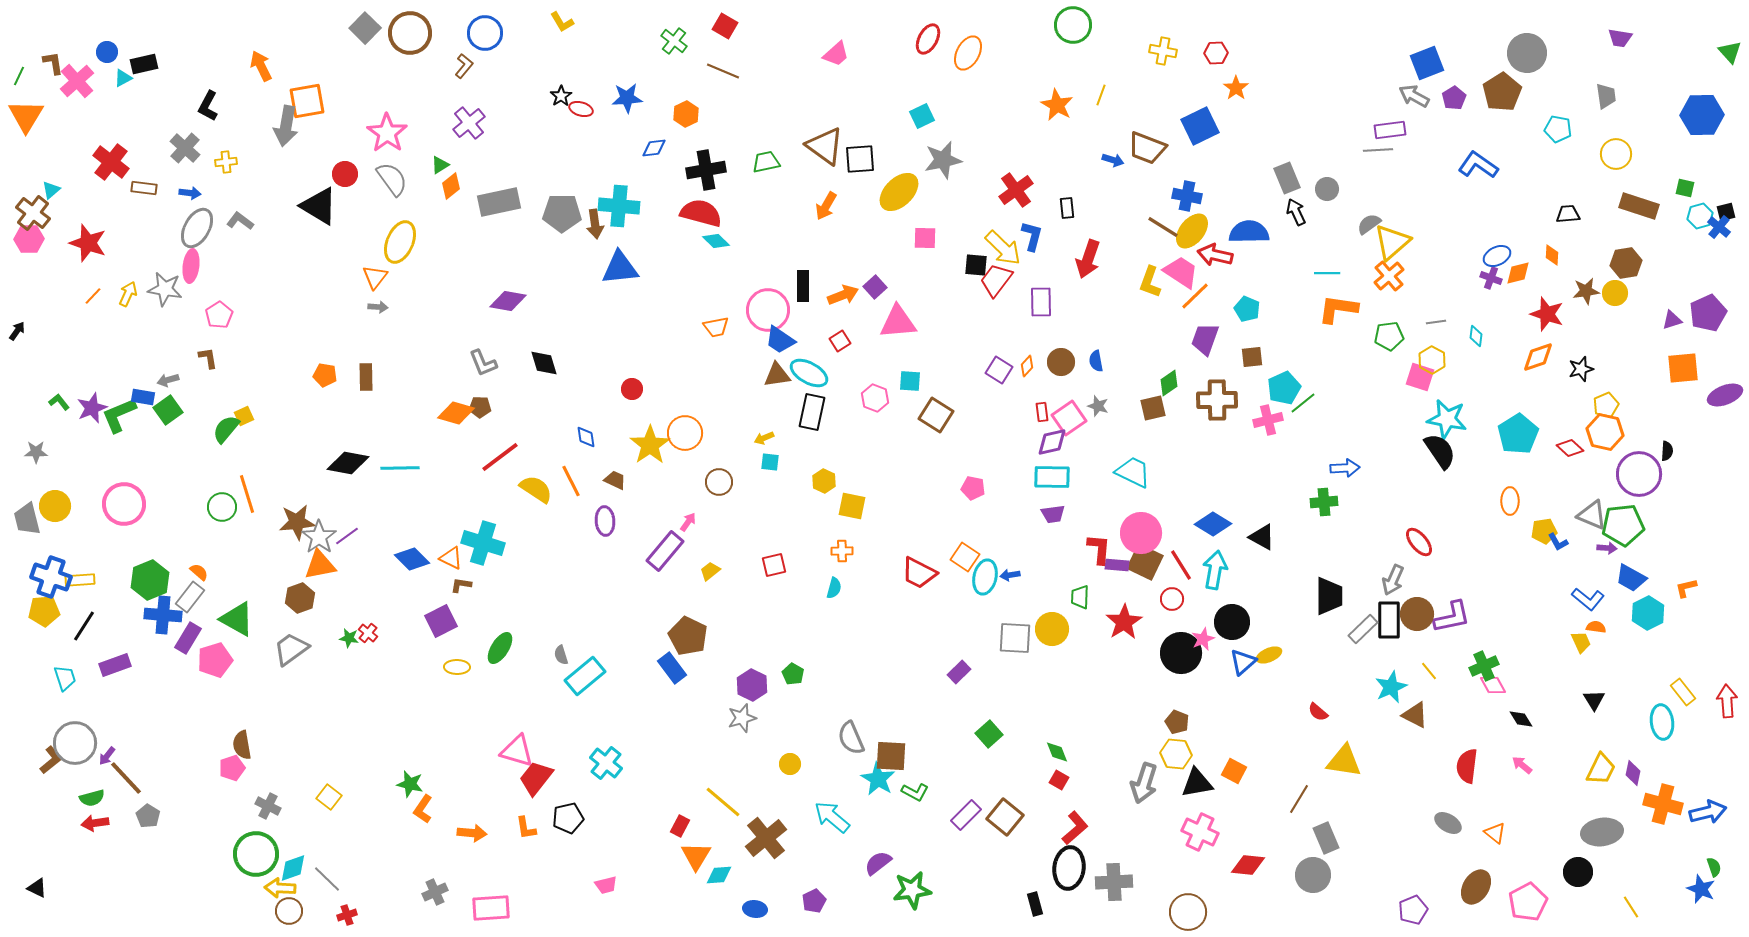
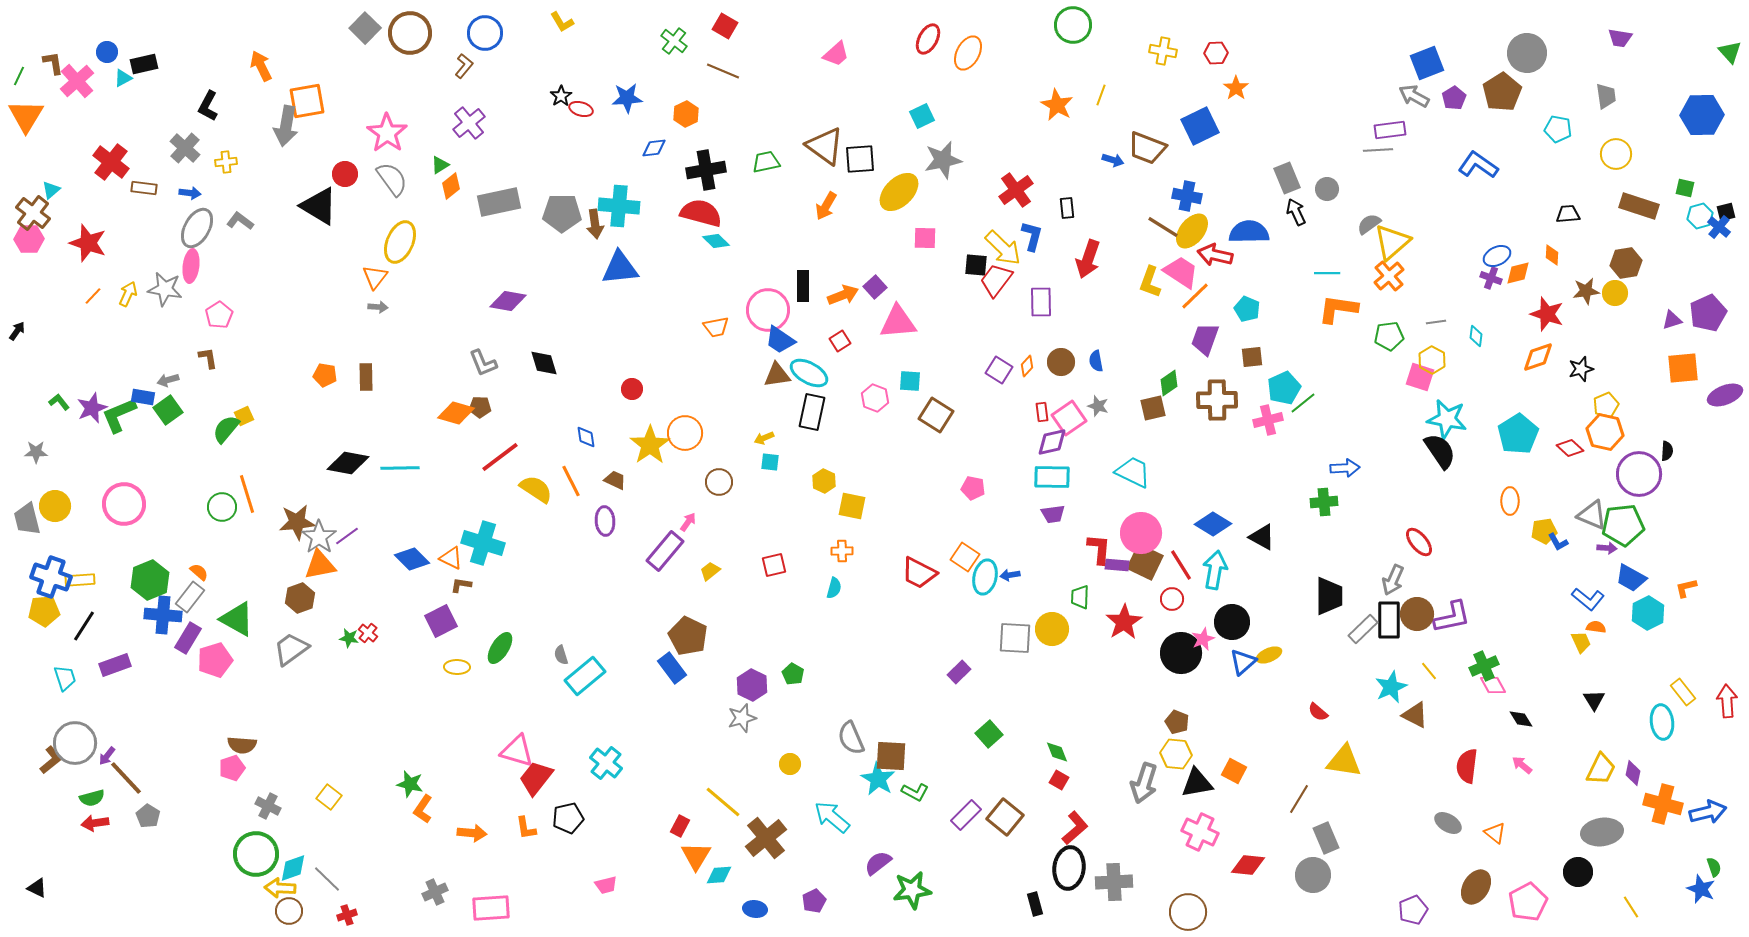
brown semicircle at (242, 745): rotated 76 degrees counterclockwise
